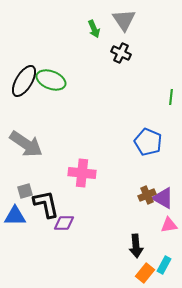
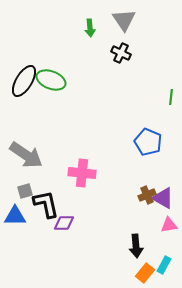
green arrow: moved 4 px left, 1 px up; rotated 18 degrees clockwise
gray arrow: moved 11 px down
